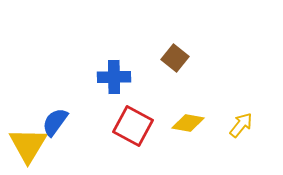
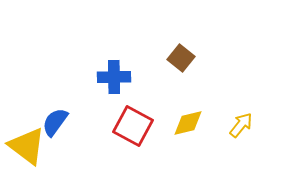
brown square: moved 6 px right
yellow diamond: rotated 24 degrees counterclockwise
yellow triangle: moved 1 px left, 1 px down; rotated 24 degrees counterclockwise
